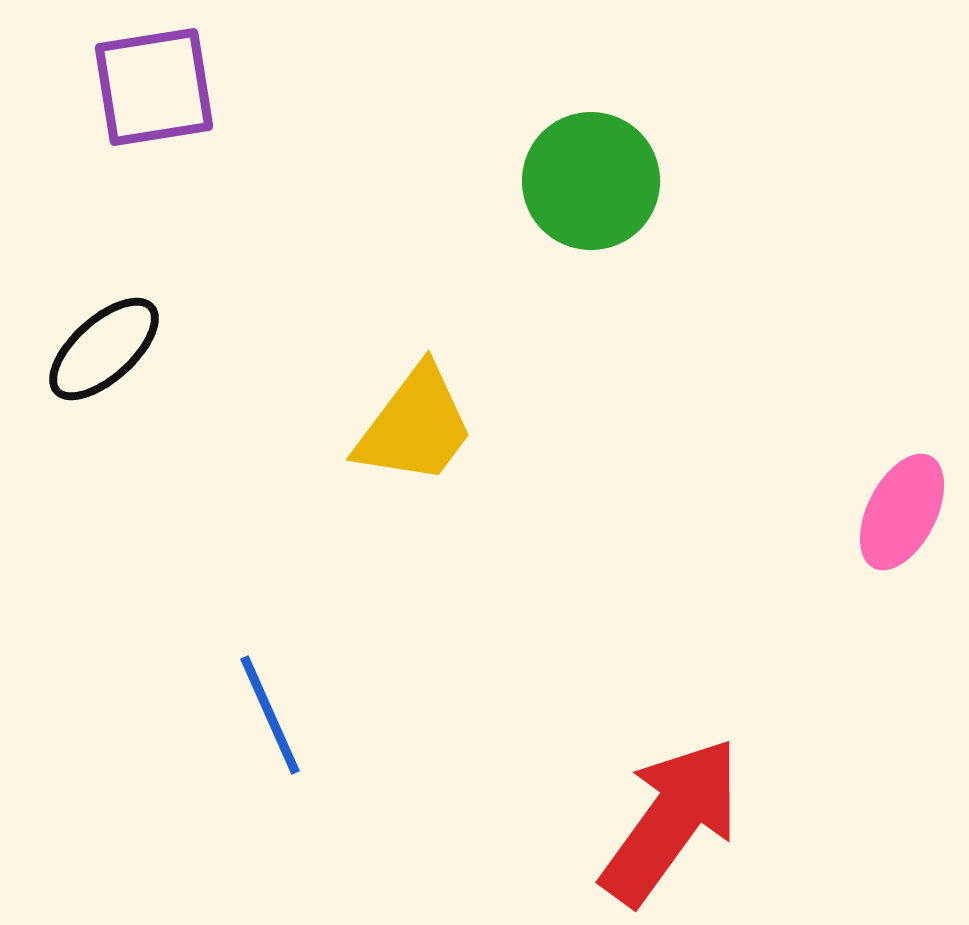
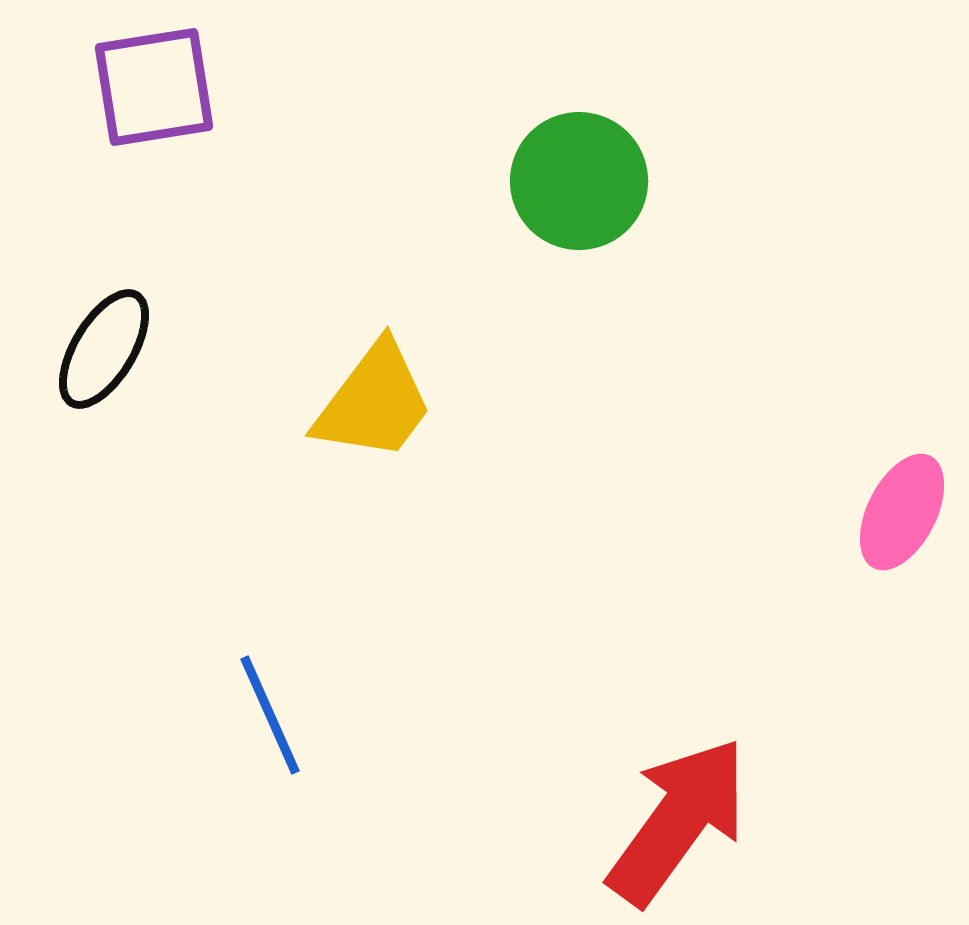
green circle: moved 12 px left
black ellipse: rotated 17 degrees counterclockwise
yellow trapezoid: moved 41 px left, 24 px up
red arrow: moved 7 px right
